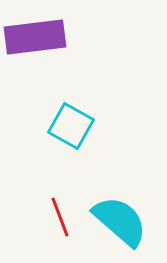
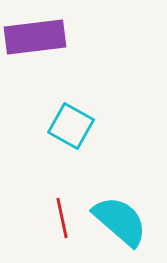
red line: moved 2 px right, 1 px down; rotated 9 degrees clockwise
